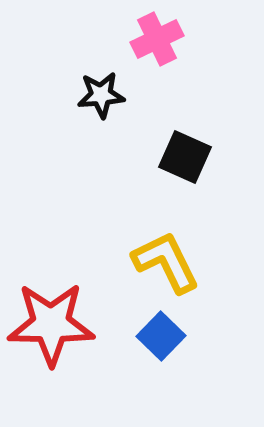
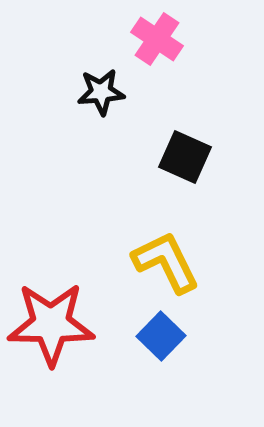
pink cross: rotated 30 degrees counterclockwise
black star: moved 3 px up
